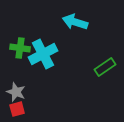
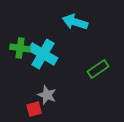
cyan cross: rotated 32 degrees counterclockwise
green rectangle: moved 7 px left, 2 px down
gray star: moved 31 px right, 3 px down
red square: moved 17 px right
